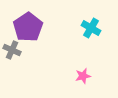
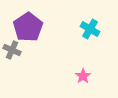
cyan cross: moved 1 px left, 1 px down
pink star: rotated 21 degrees counterclockwise
